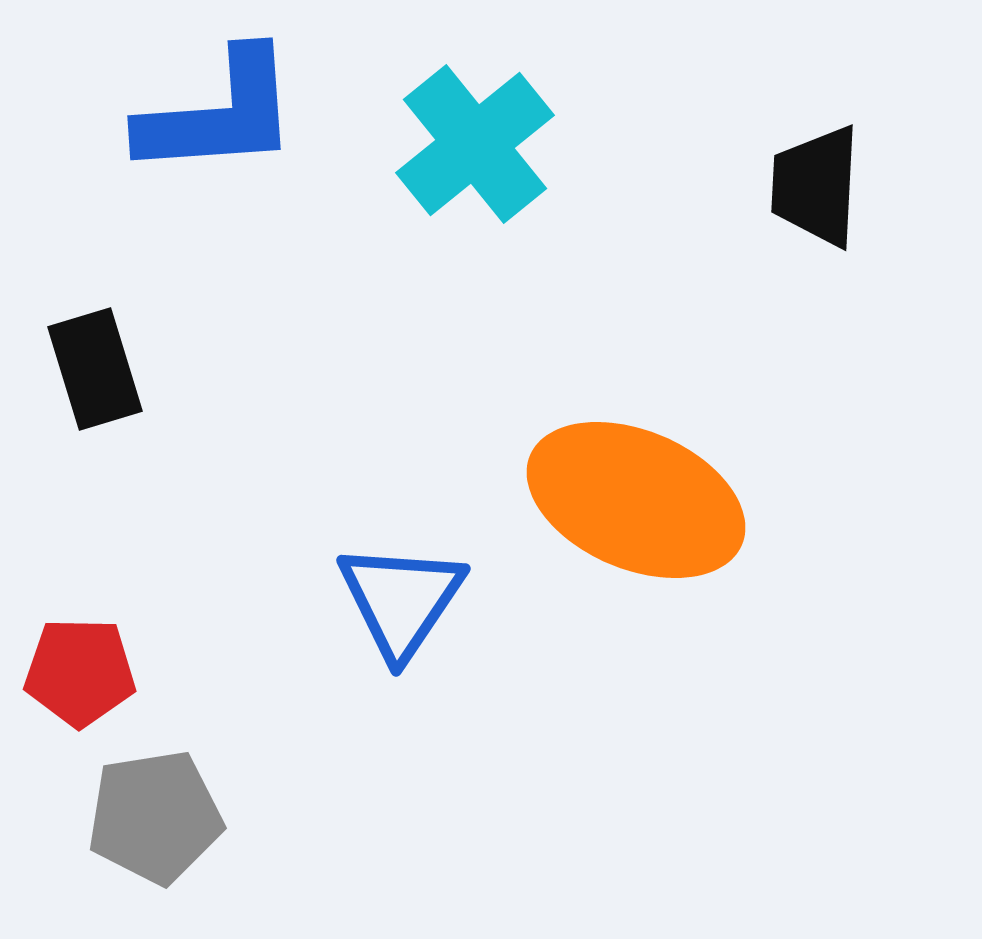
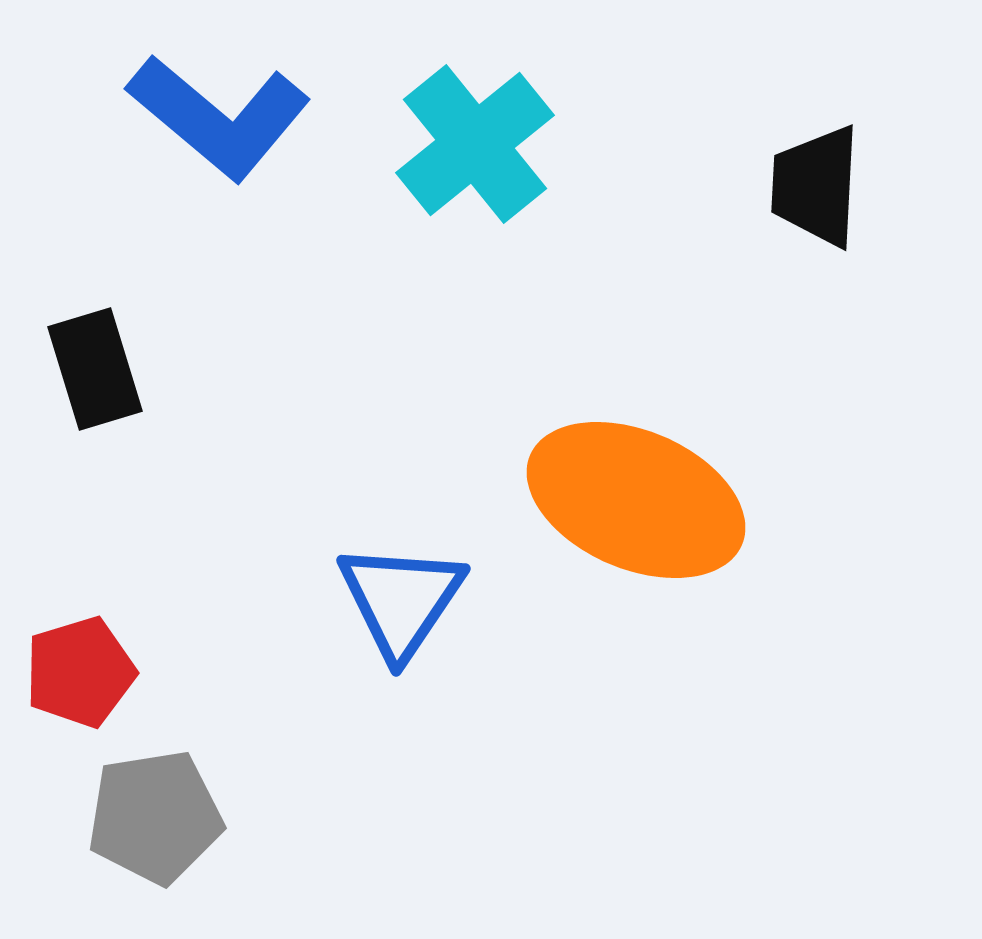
blue L-shape: moved 3 px down; rotated 44 degrees clockwise
red pentagon: rotated 18 degrees counterclockwise
